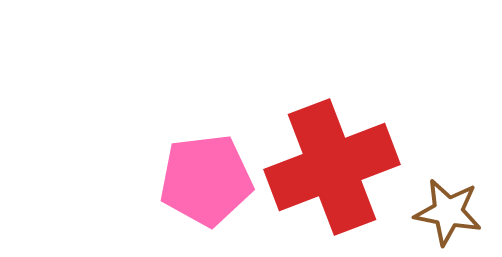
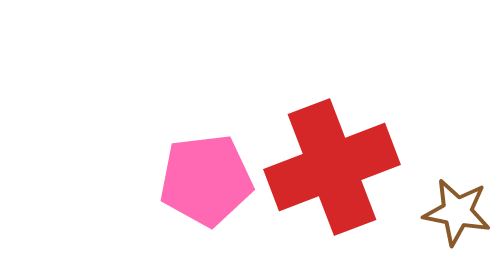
brown star: moved 9 px right
